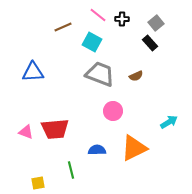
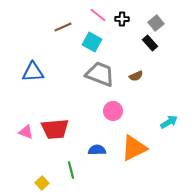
yellow square: moved 4 px right; rotated 32 degrees counterclockwise
